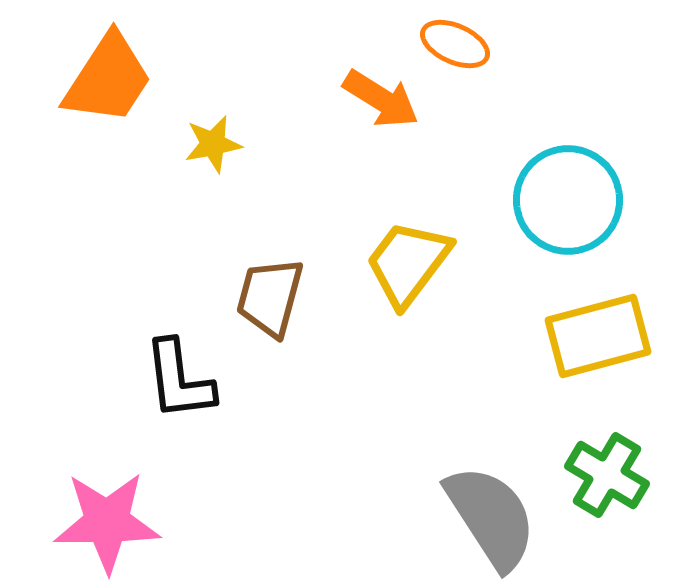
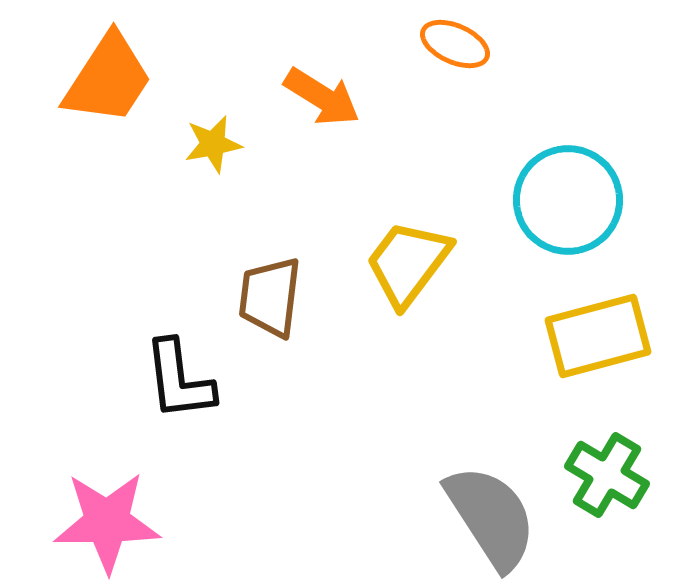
orange arrow: moved 59 px left, 2 px up
brown trapezoid: rotated 8 degrees counterclockwise
